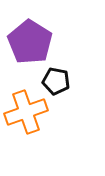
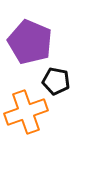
purple pentagon: rotated 9 degrees counterclockwise
